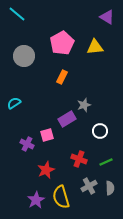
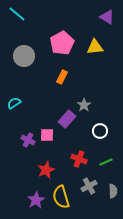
gray star: rotated 16 degrees counterclockwise
purple rectangle: rotated 18 degrees counterclockwise
pink square: rotated 16 degrees clockwise
purple cross: moved 1 px right, 4 px up
gray semicircle: moved 3 px right, 3 px down
